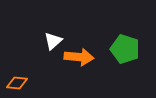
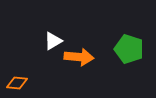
white triangle: rotated 12 degrees clockwise
green pentagon: moved 4 px right
